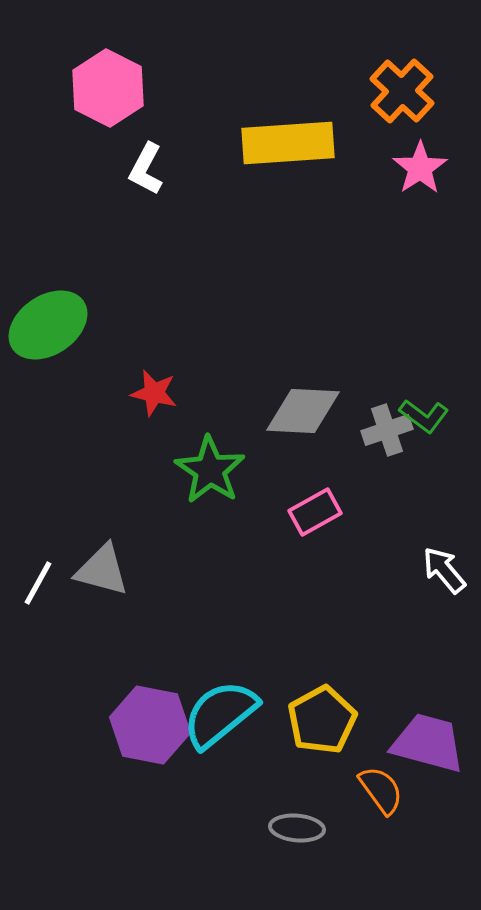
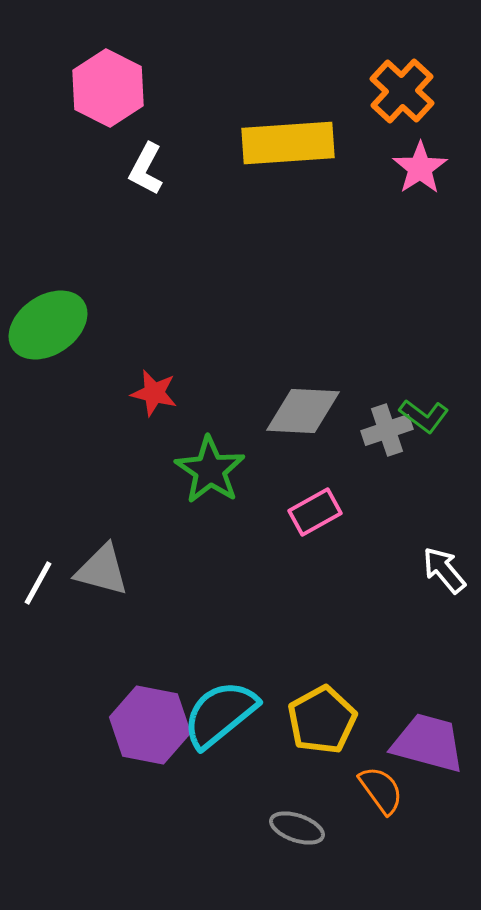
gray ellipse: rotated 14 degrees clockwise
